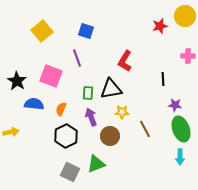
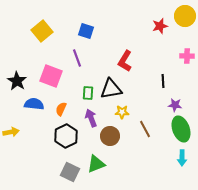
pink cross: moved 1 px left
black line: moved 2 px down
purple arrow: moved 1 px down
cyan arrow: moved 2 px right, 1 px down
